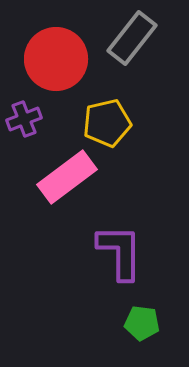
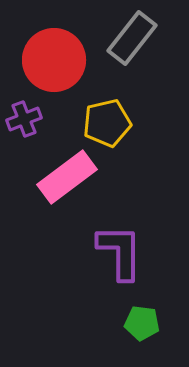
red circle: moved 2 px left, 1 px down
